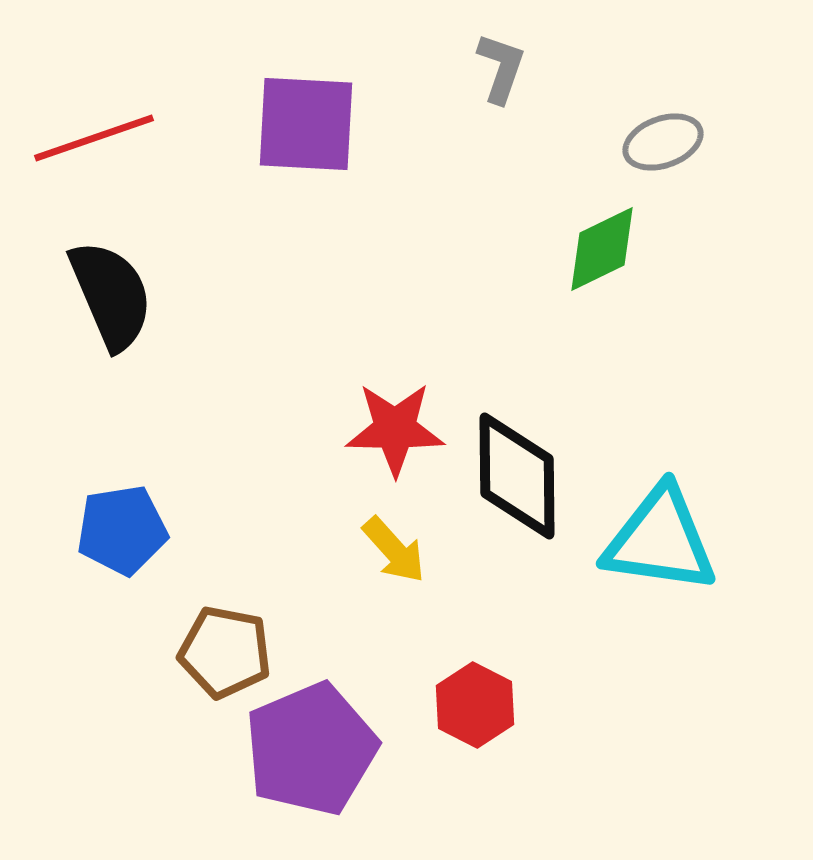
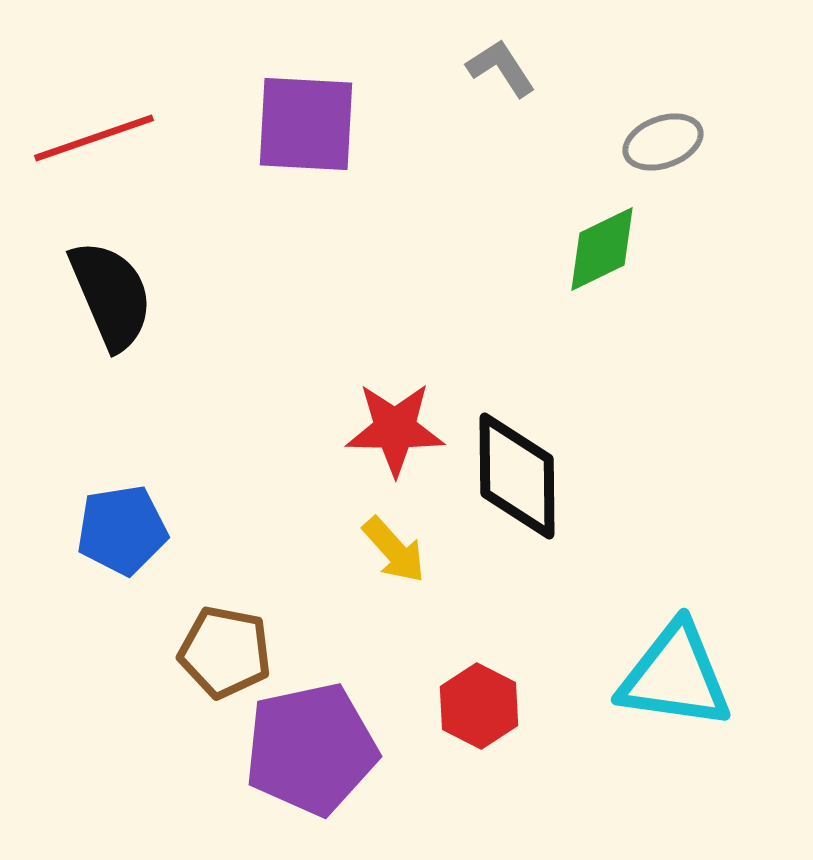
gray L-shape: rotated 52 degrees counterclockwise
cyan triangle: moved 15 px right, 136 px down
red hexagon: moved 4 px right, 1 px down
purple pentagon: rotated 11 degrees clockwise
